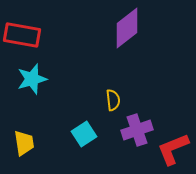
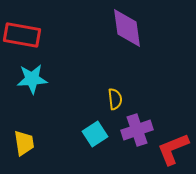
purple diamond: rotated 60 degrees counterclockwise
cyan star: rotated 12 degrees clockwise
yellow semicircle: moved 2 px right, 1 px up
cyan square: moved 11 px right
